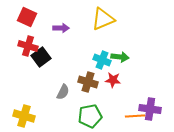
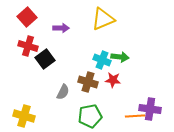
red square: rotated 24 degrees clockwise
black square: moved 4 px right, 2 px down
